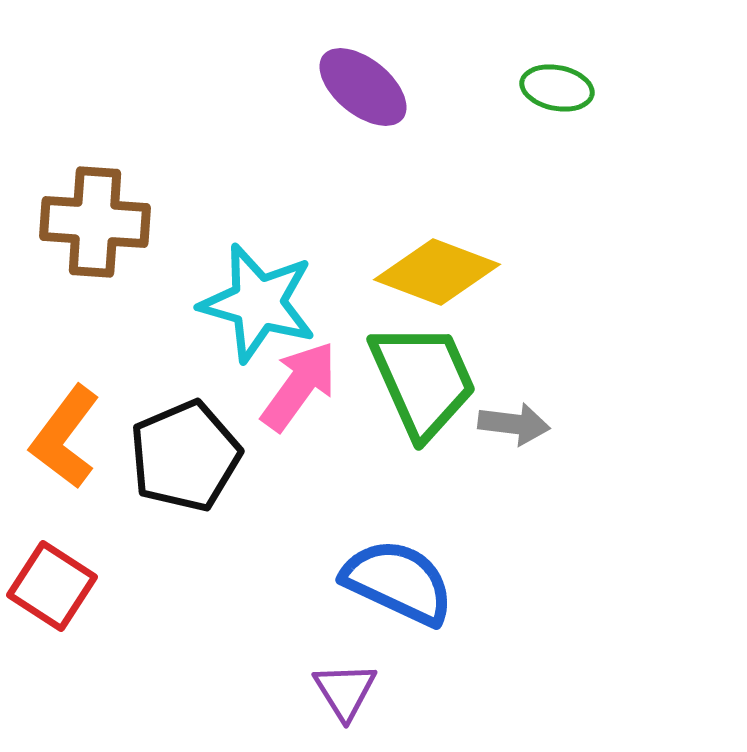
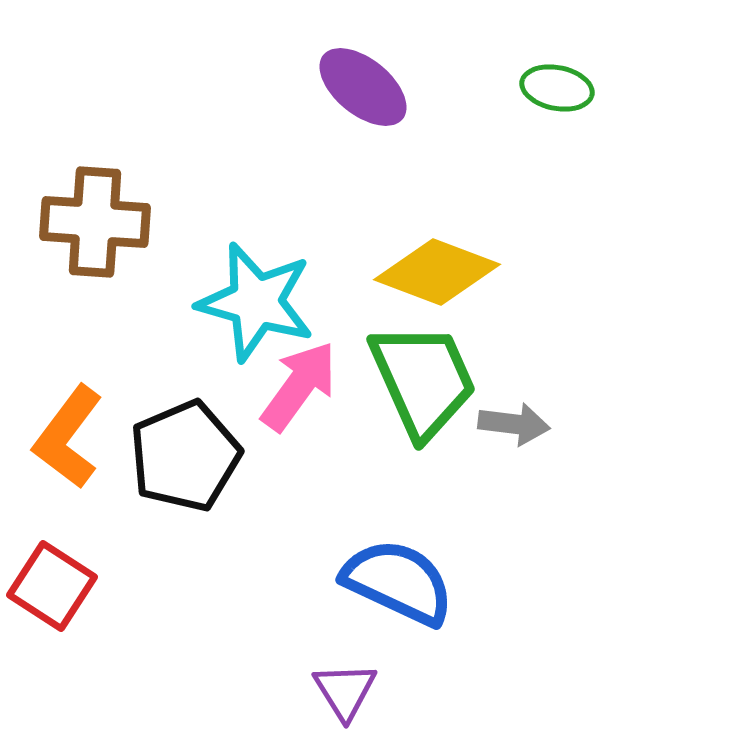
cyan star: moved 2 px left, 1 px up
orange L-shape: moved 3 px right
